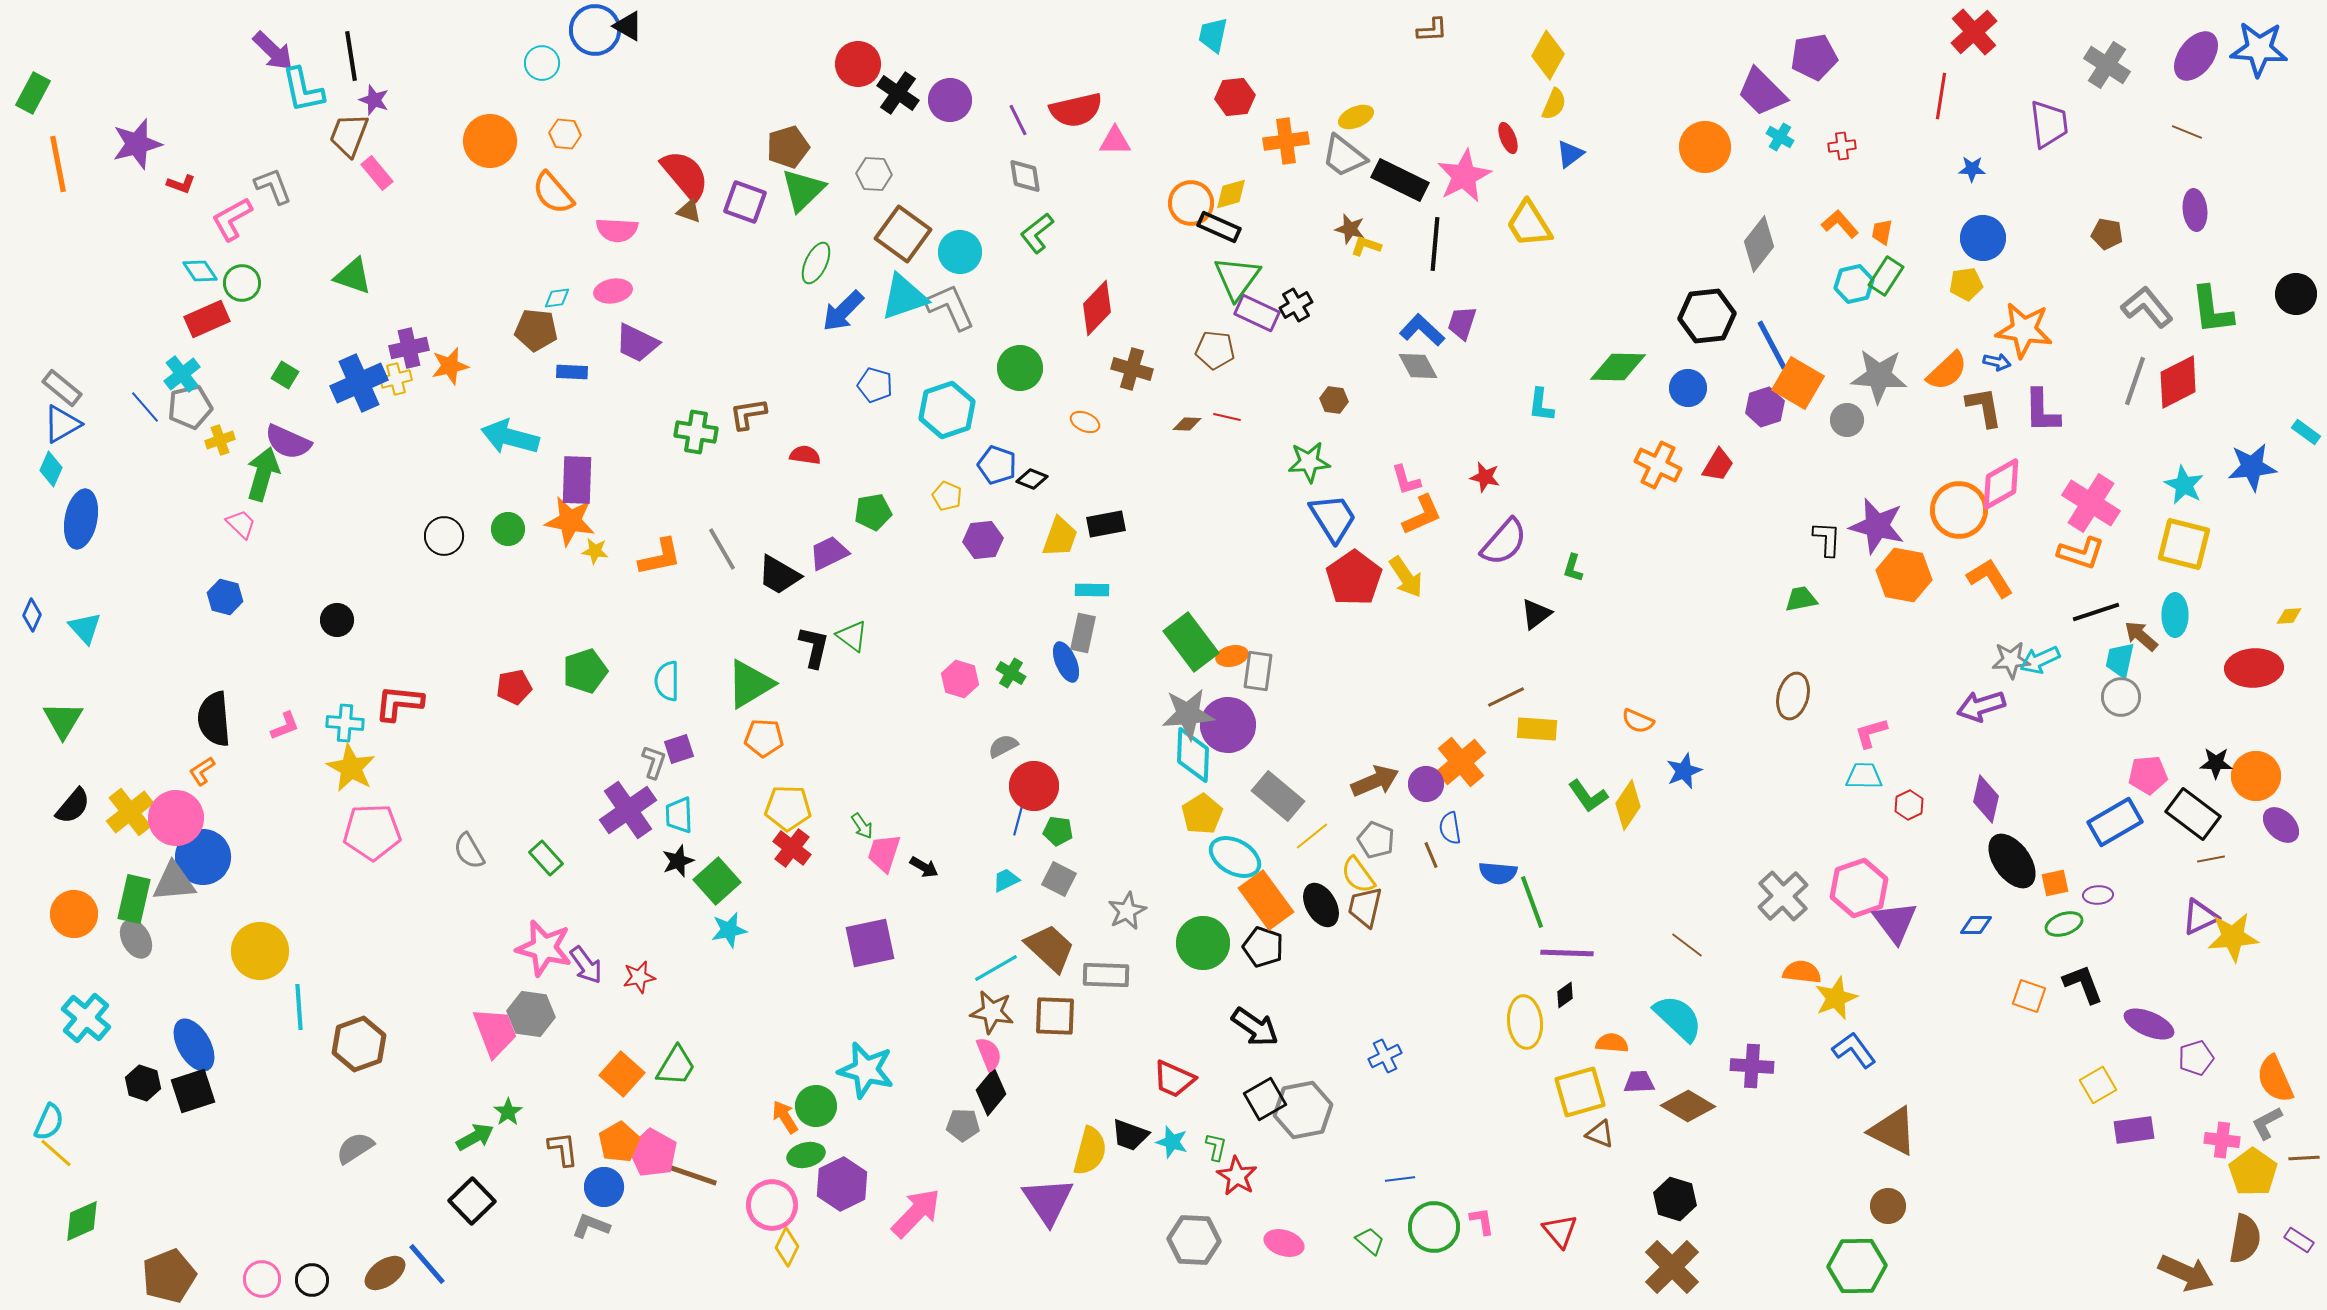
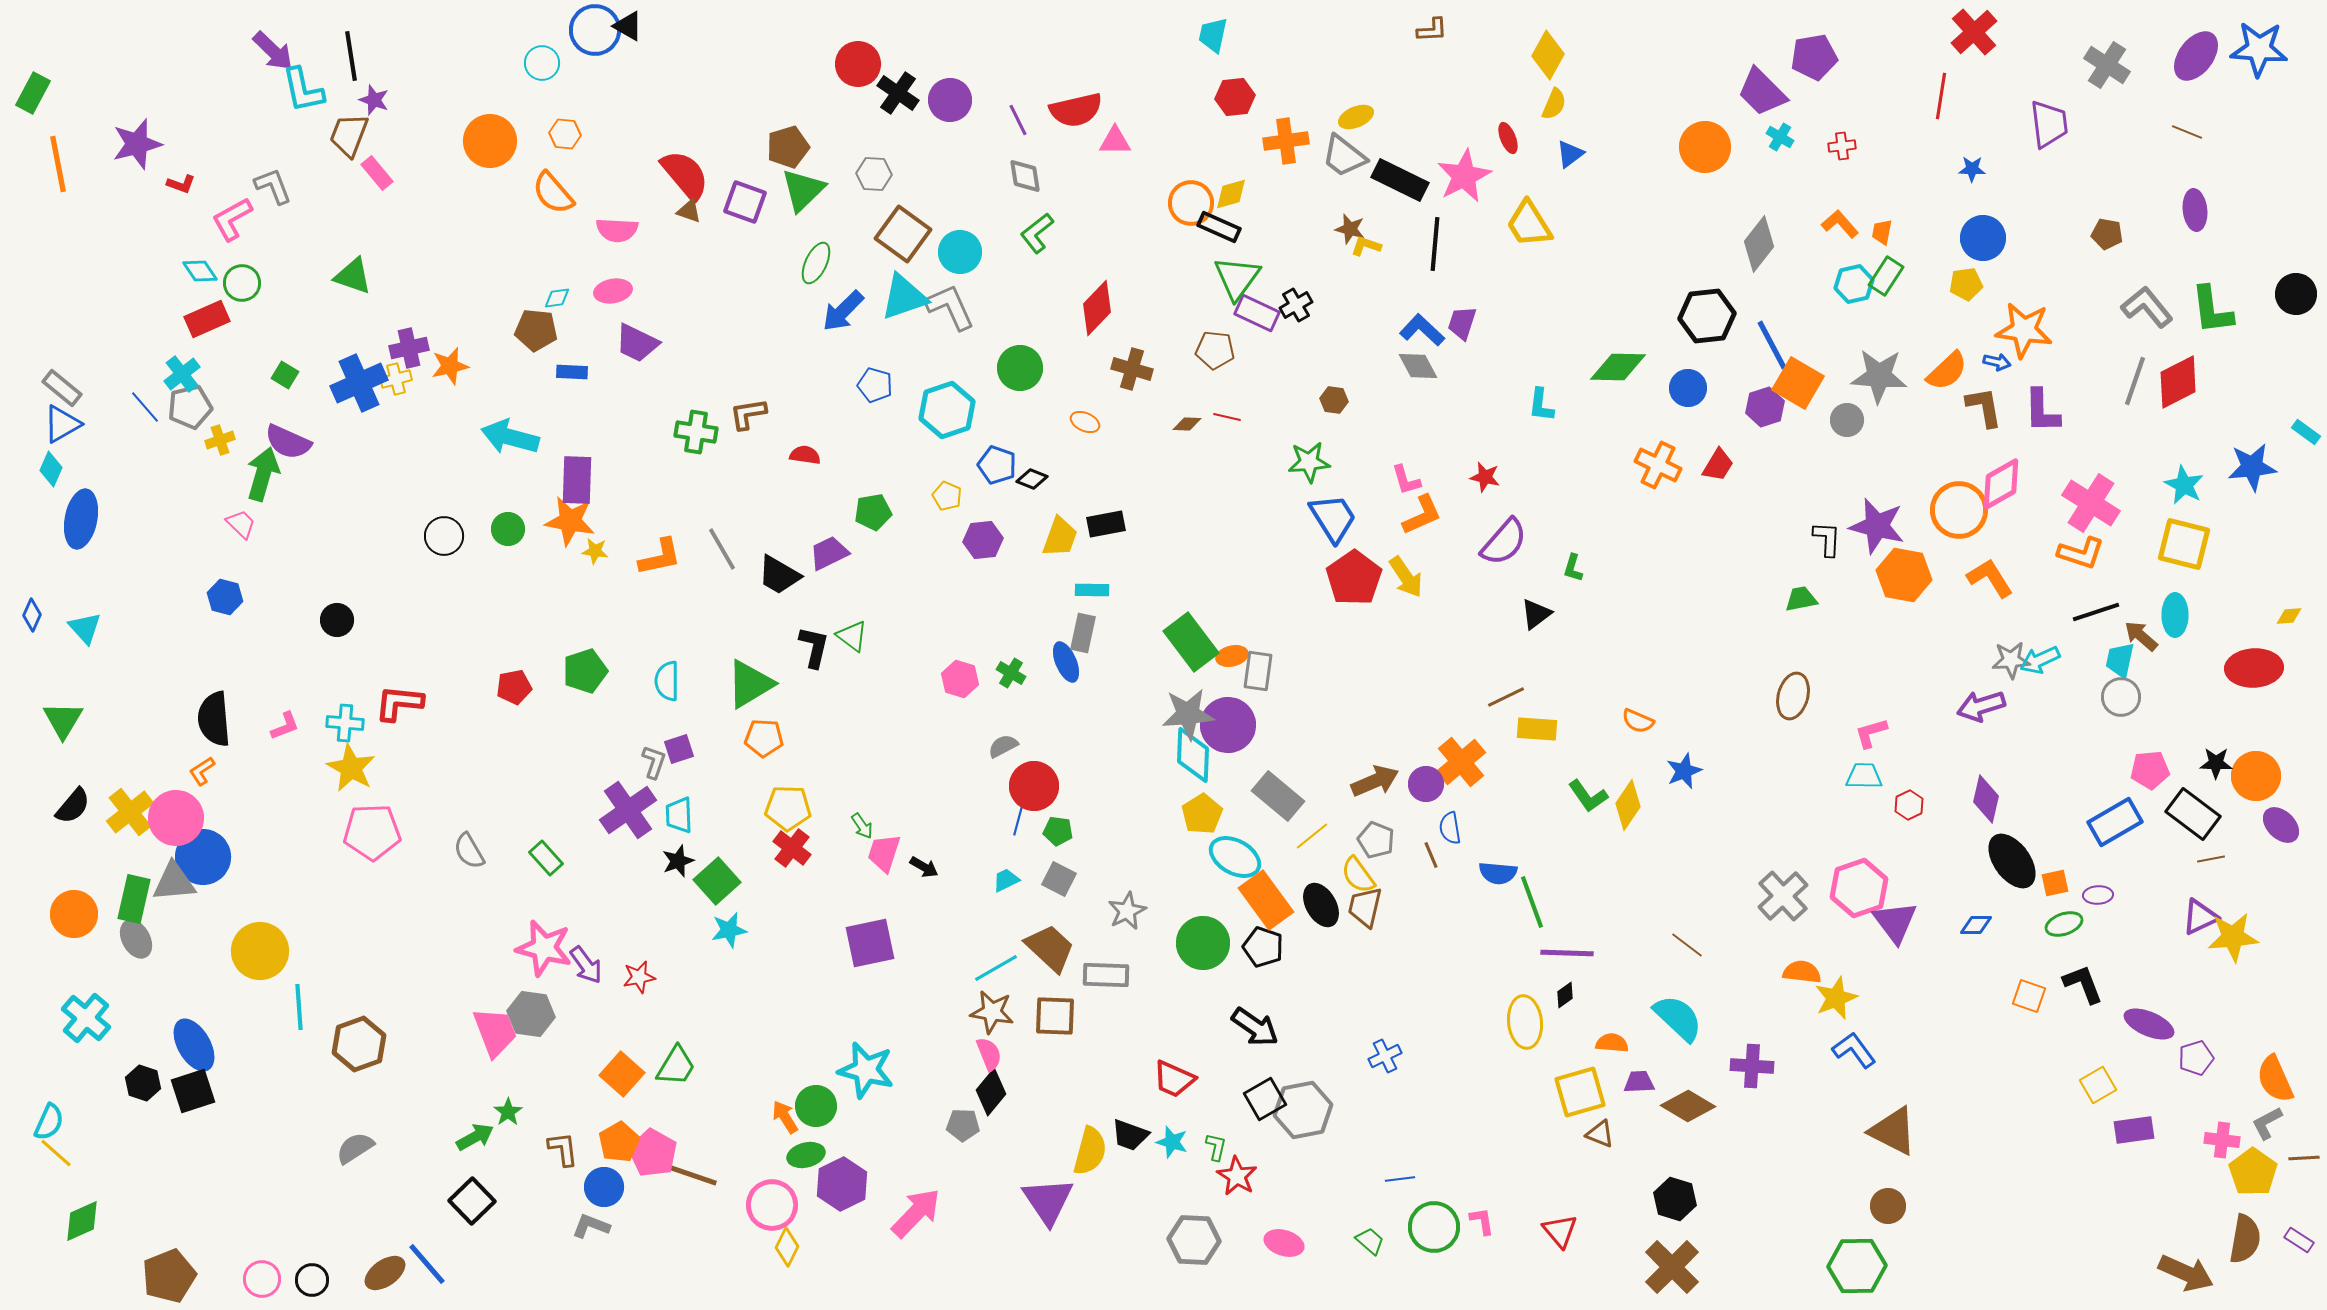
pink pentagon at (2148, 775): moved 2 px right, 5 px up
